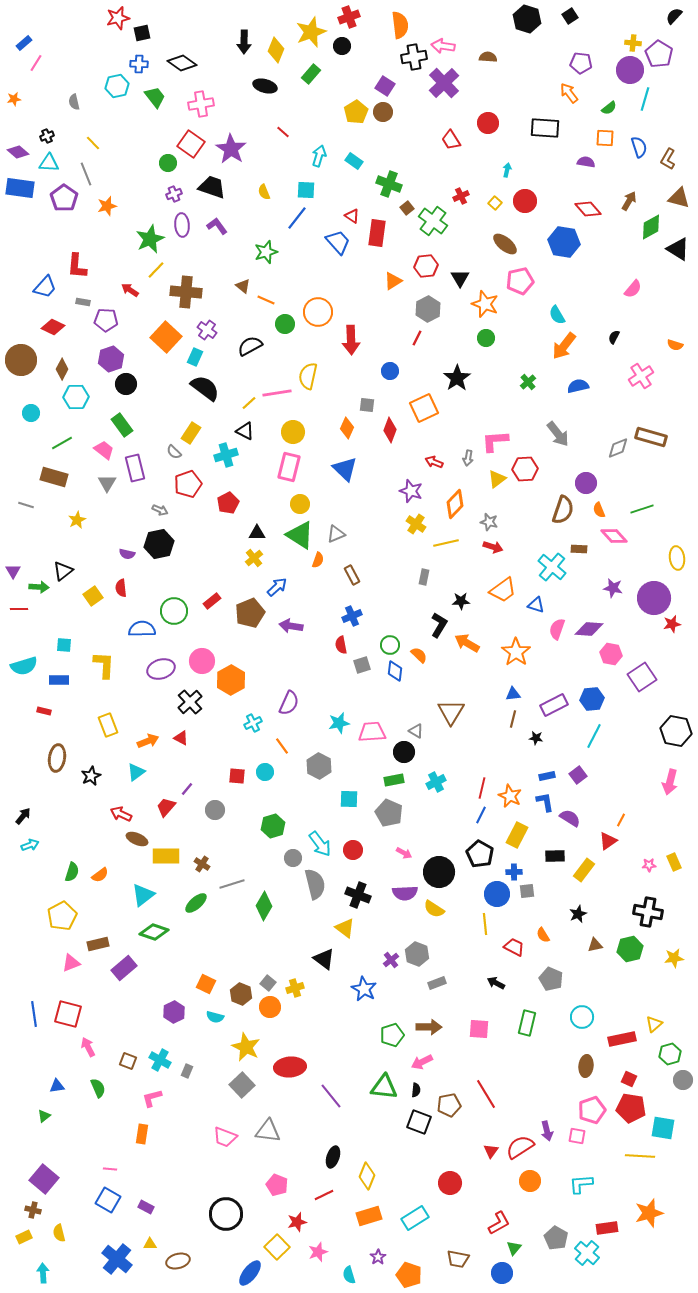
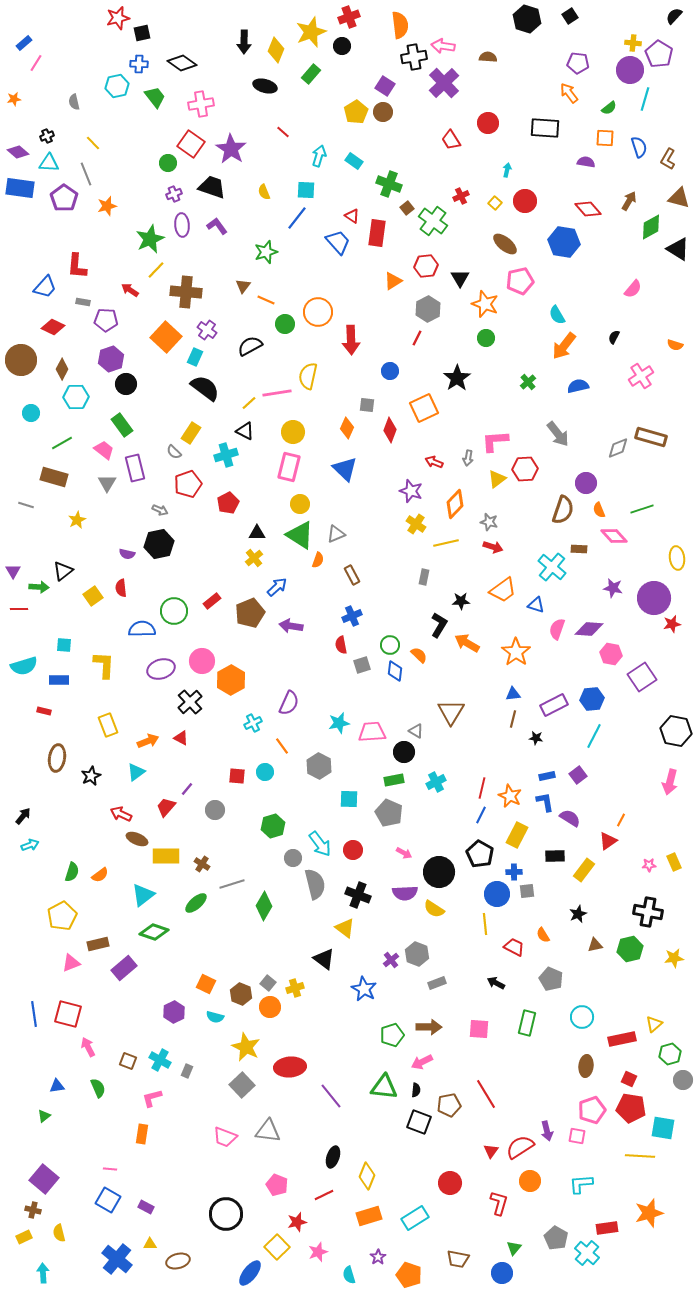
purple pentagon at (581, 63): moved 3 px left
brown triangle at (243, 286): rotated 28 degrees clockwise
red L-shape at (499, 1223): moved 20 px up; rotated 45 degrees counterclockwise
